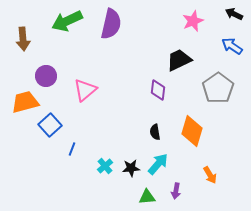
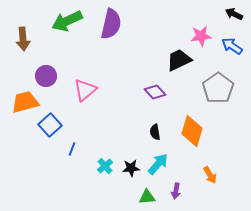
pink star: moved 8 px right, 15 px down; rotated 15 degrees clockwise
purple diamond: moved 3 px left, 2 px down; rotated 50 degrees counterclockwise
